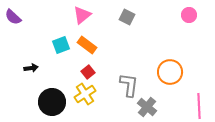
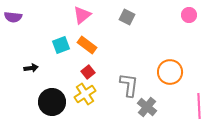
purple semicircle: rotated 36 degrees counterclockwise
